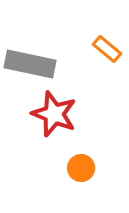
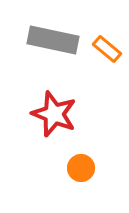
gray rectangle: moved 23 px right, 24 px up
